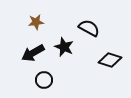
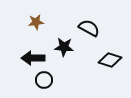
black star: rotated 18 degrees counterclockwise
black arrow: moved 5 px down; rotated 30 degrees clockwise
